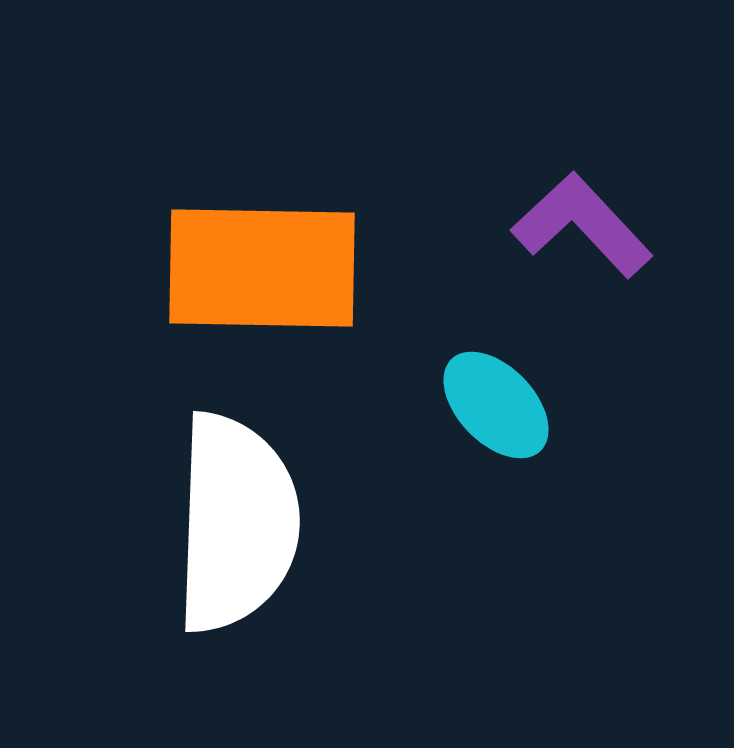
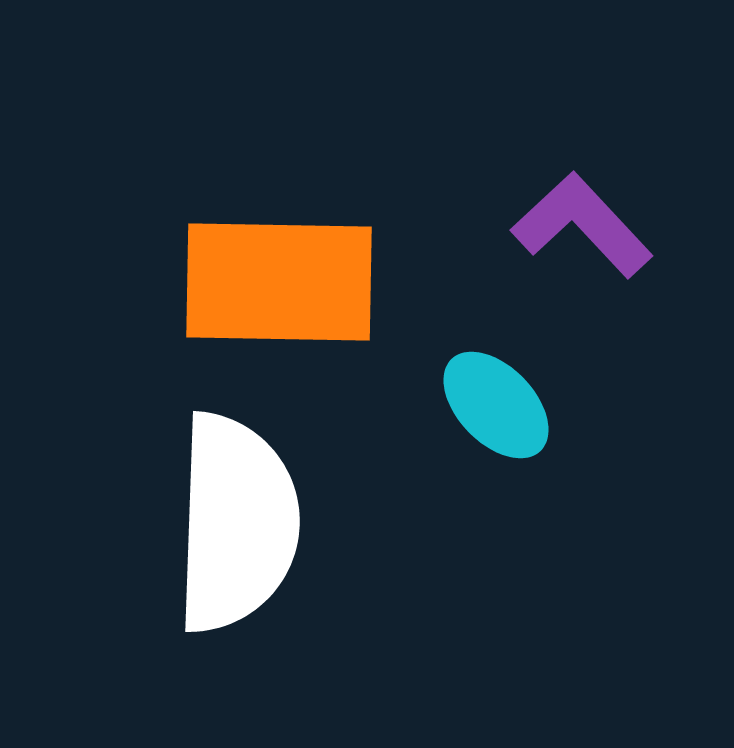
orange rectangle: moved 17 px right, 14 px down
